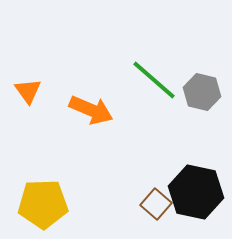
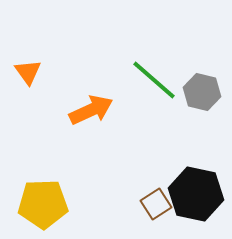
orange triangle: moved 19 px up
orange arrow: rotated 48 degrees counterclockwise
black hexagon: moved 2 px down
brown square: rotated 16 degrees clockwise
